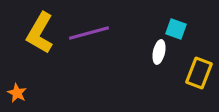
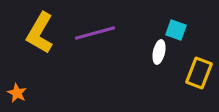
cyan square: moved 1 px down
purple line: moved 6 px right
